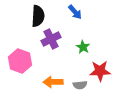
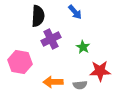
pink hexagon: moved 1 px down; rotated 10 degrees counterclockwise
